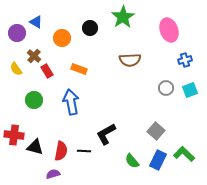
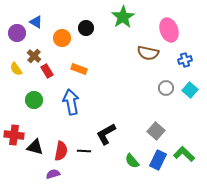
black circle: moved 4 px left
brown semicircle: moved 18 px right, 7 px up; rotated 15 degrees clockwise
cyan square: rotated 28 degrees counterclockwise
